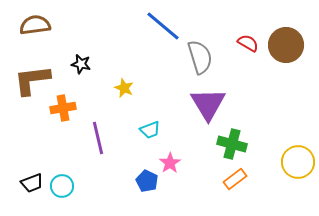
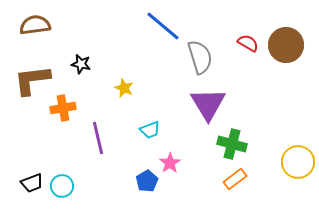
blue pentagon: rotated 15 degrees clockwise
